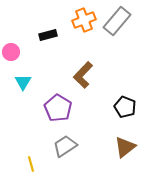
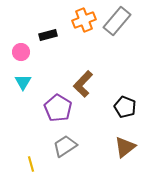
pink circle: moved 10 px right
brown L-shape: moved 9 px down
